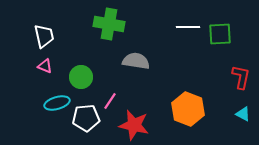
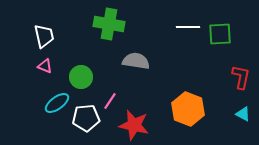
cyan ellipse: rotated 20 degrees counterclockwise
